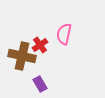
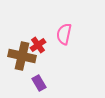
red cross: moved 2 px left
purple rectangle: moved 1 px left, 1 px up
